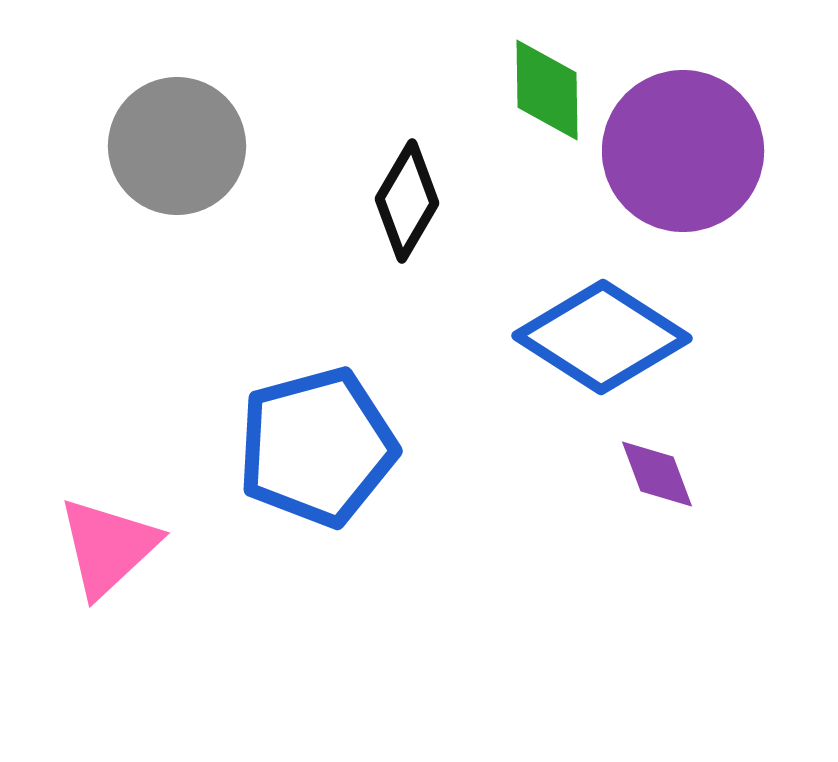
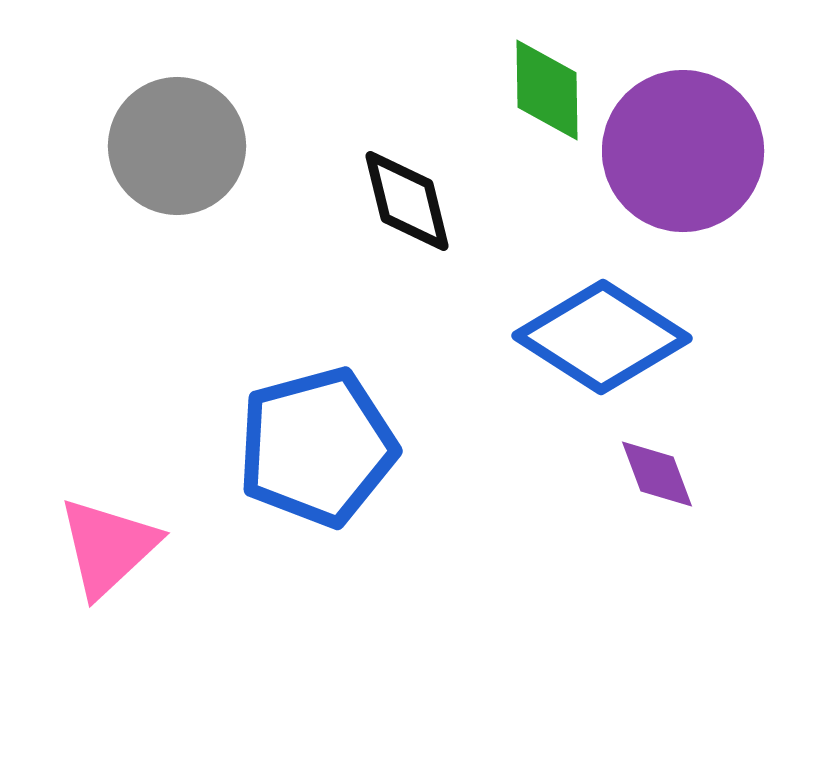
black diamond: rotated 44 degrees counterclockwise
